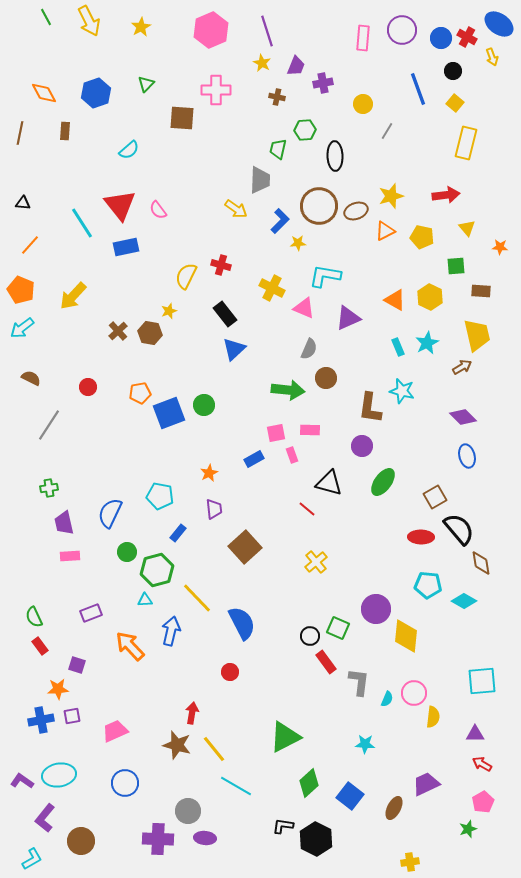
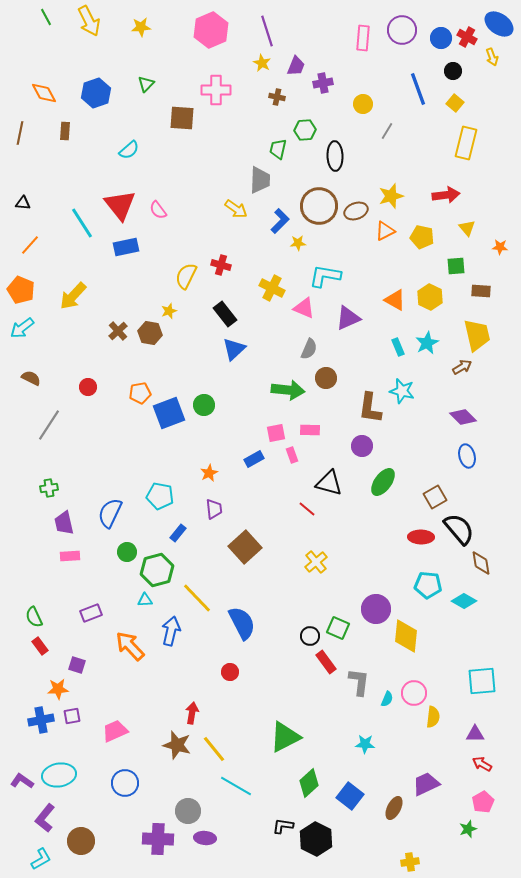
yellow star at (141, 27): rotated 24 degrees clockwise
cyan L-shape at (32, 859): moved 9 px right
